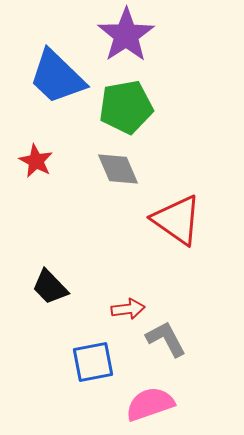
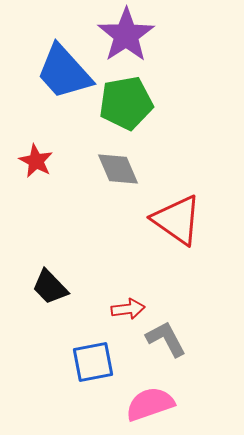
blue trapezoid: moved 7 px right, 5 px up; rotated 4 degrees clockwise
green pentagon: moved 4 px up
